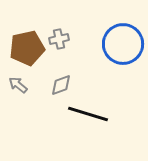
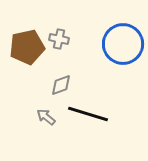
gray cross: rotated 24 degrees clockwise
brown pentagon: moved 1 px up
gray arrow: moved 28 px right, 32 px down
